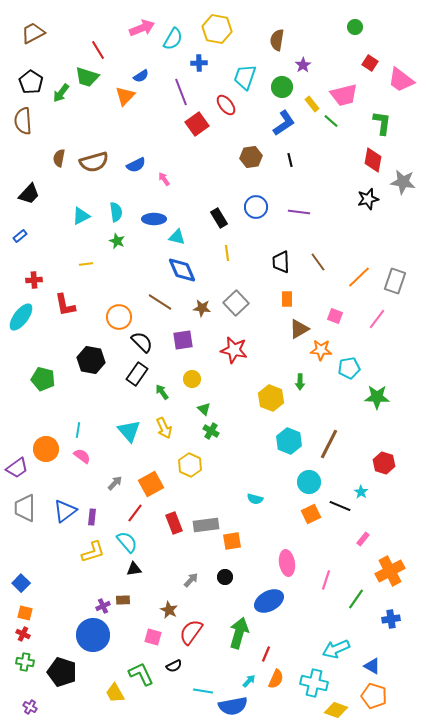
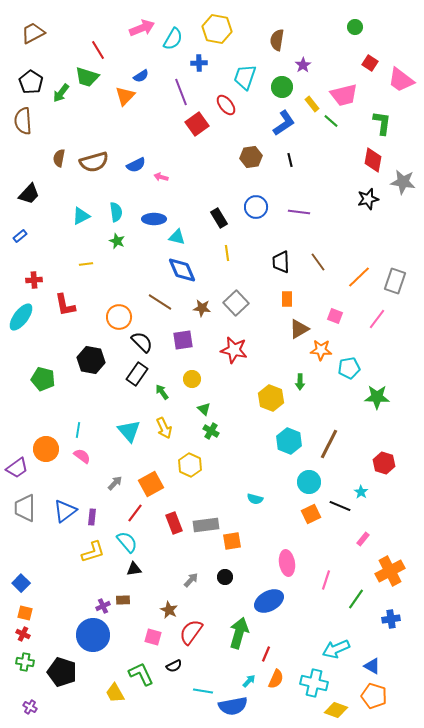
pink arrow at (164, 179): moved 3 px left, 2 px up; rotated 40 degrees counterclockwise
